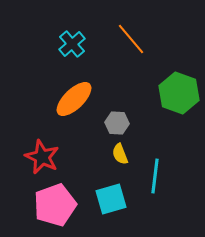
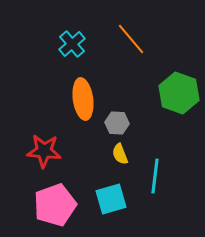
orange ellipse: moved 9 px right; rotated 54 degrees counterclockwise
red star: moved 2 px right, 6 px up; rotated 20 degrees counterclockwise
